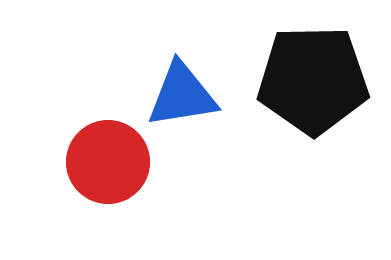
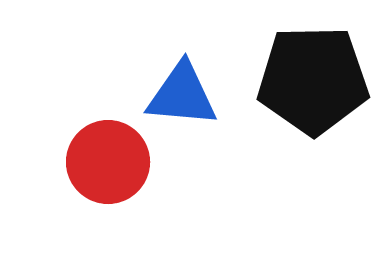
blue triangle: rotated 14 degrees clockwise
